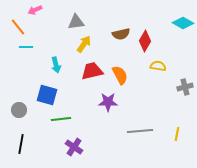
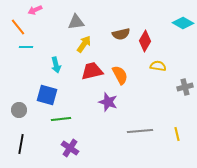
purple star: rotated 18 degrees clockwise
yellow line: rotated 24 degrees counterclockwise
purple cross: moved 4 px left, 1 px down
